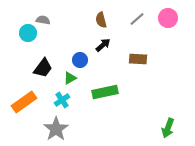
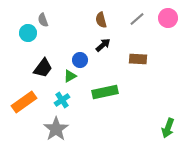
gray semicircle: rotated 120 degrees counterclockwise
green triangle: moved 2 px up
